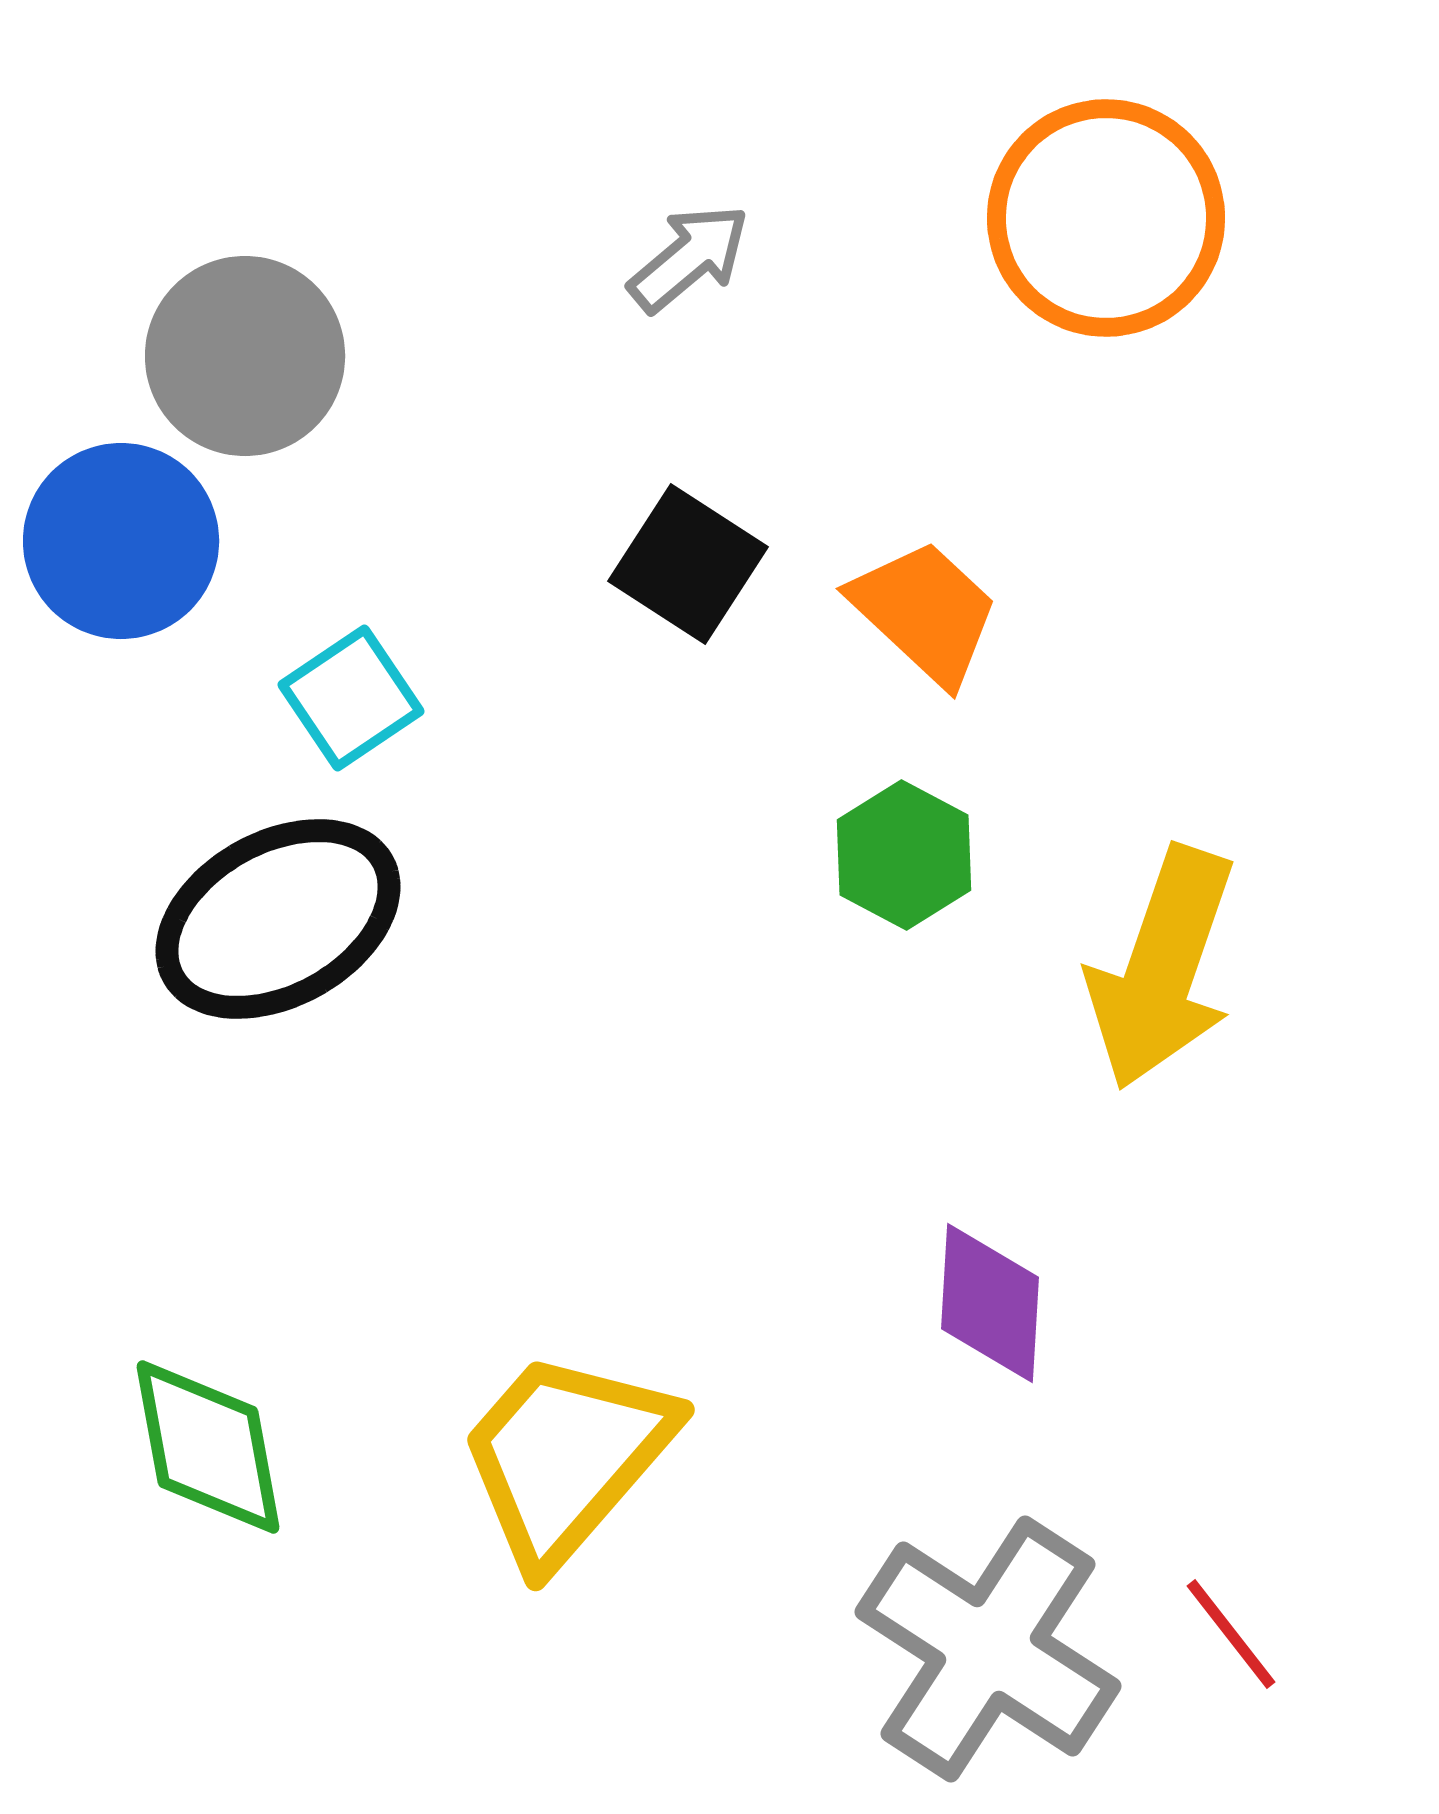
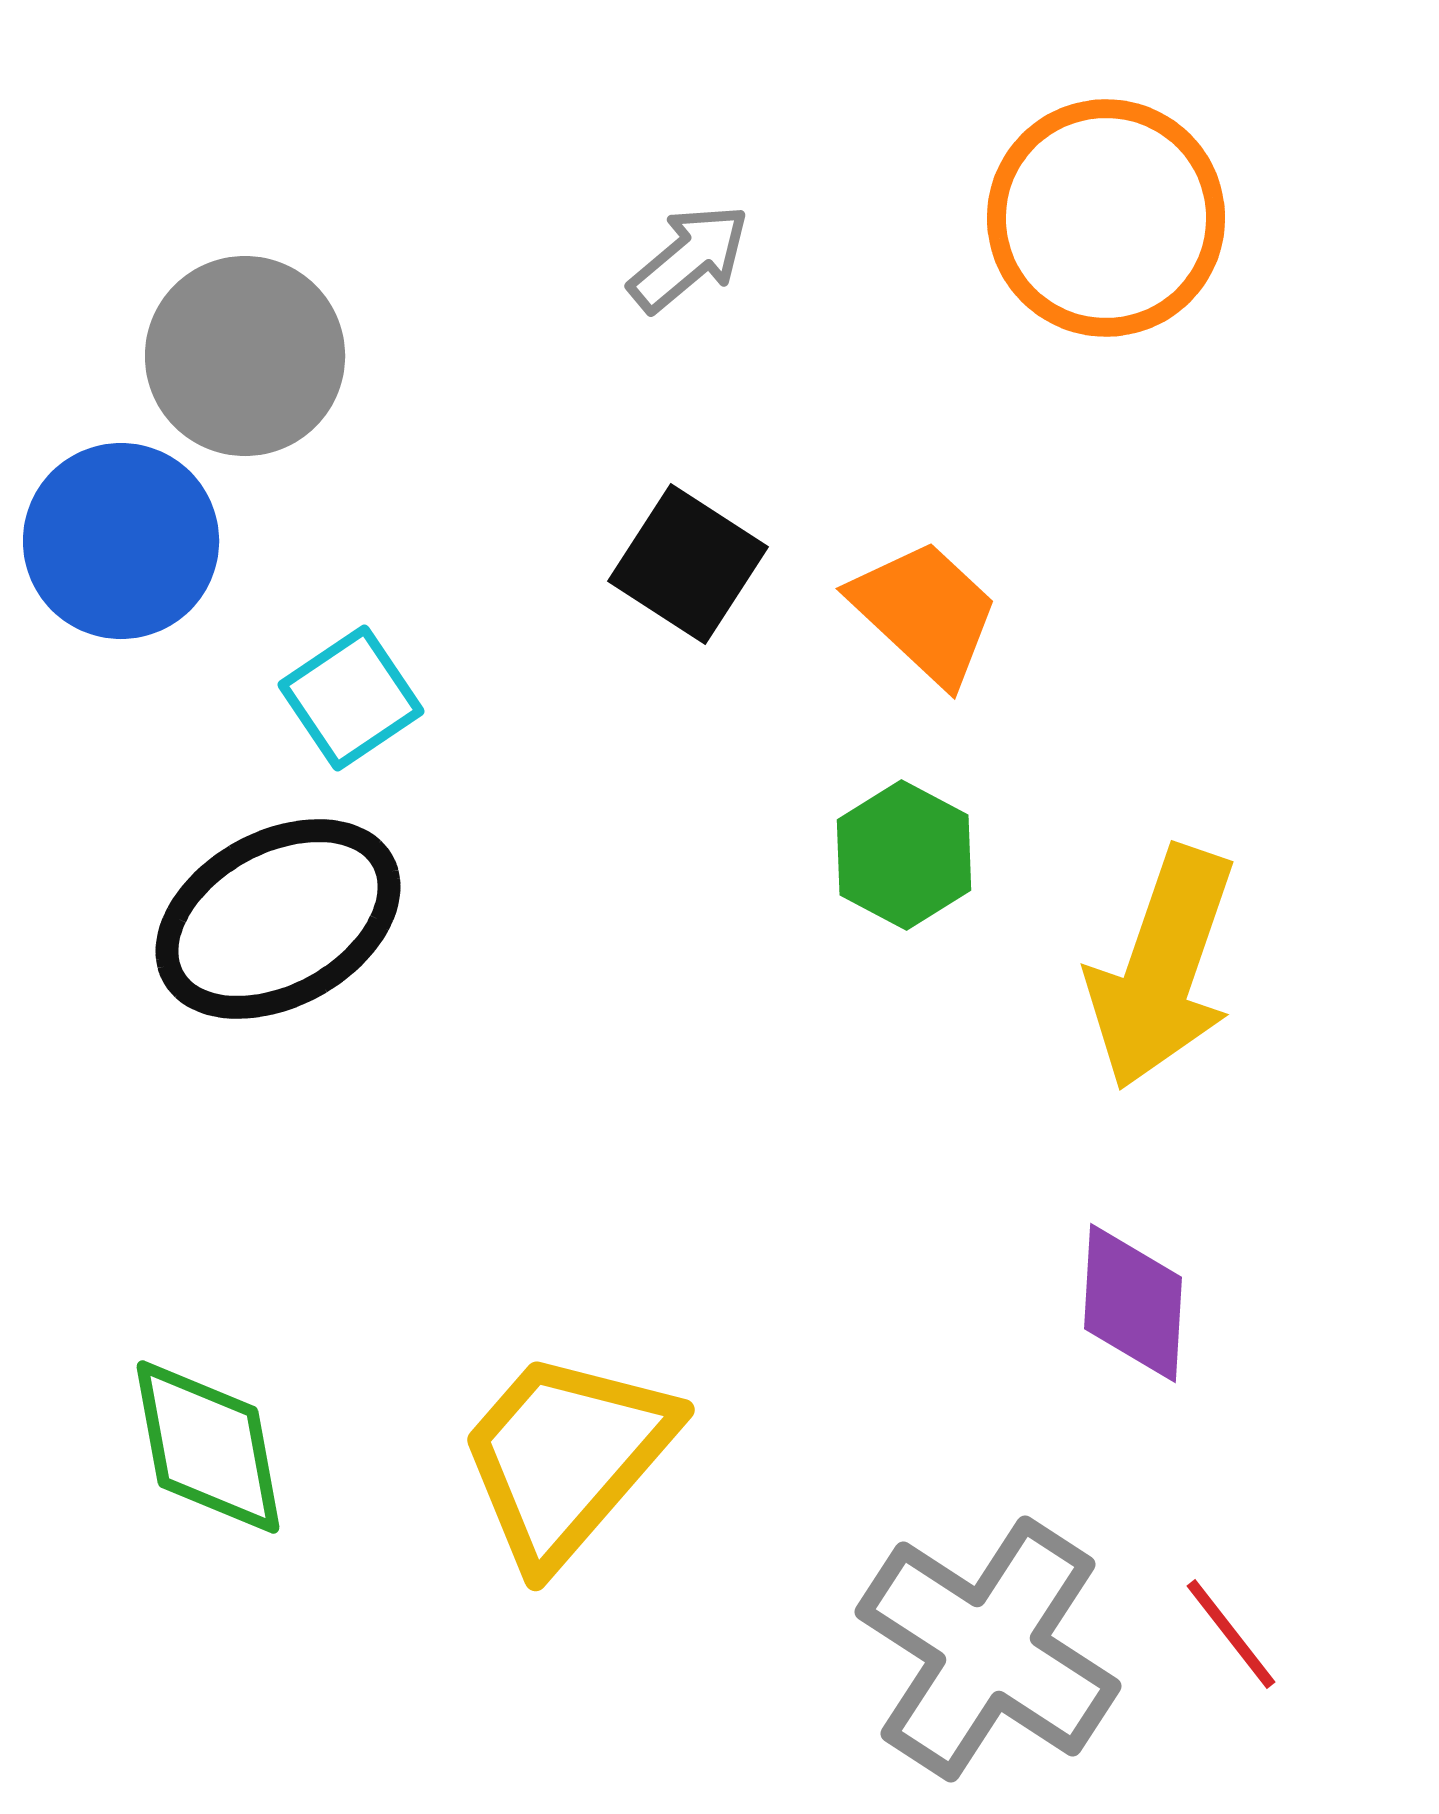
purple diamond: moved 143 px right
